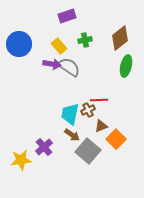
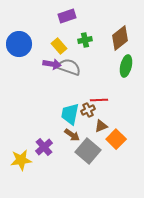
gray semicircle: rotated 15 degrees counterclockwise
